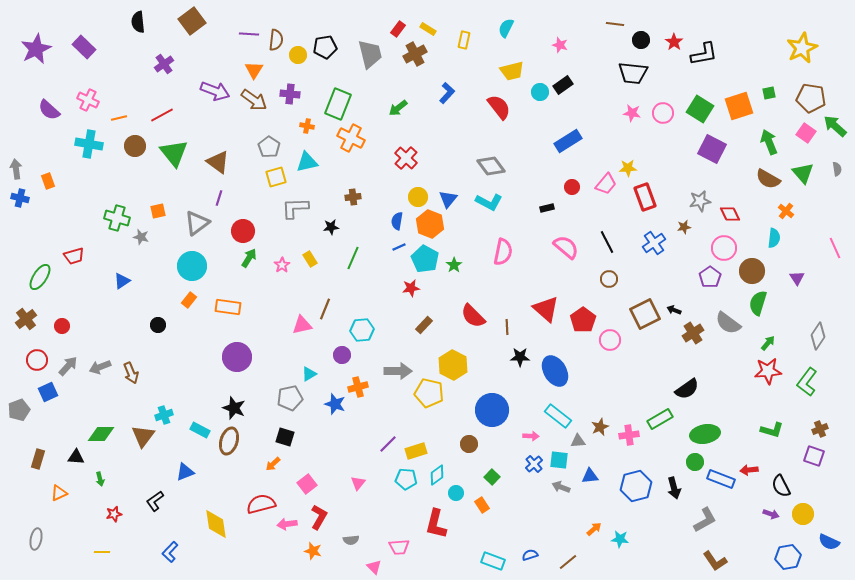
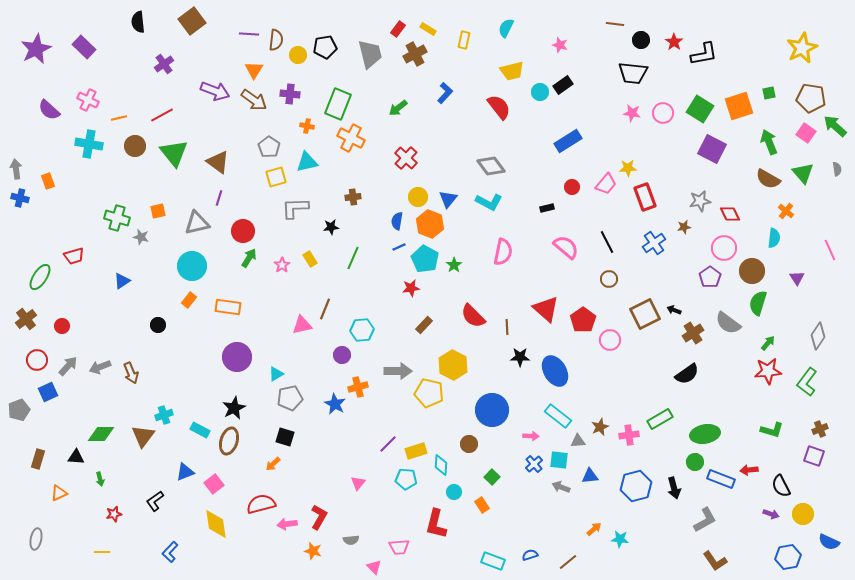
blue L-shape at (447, 93): moved 2 px left
gray triangle at (197, 223): rotated 24 degrees clockwise
pink line at (835, 248): moved 5 px left, 2 px down
cyan triangle at (309, 374): moved 33 px left
black semicircle at (687, 389): moved 15 px up
blue star at (335, 404): rotated 10 degrees clockwise
black star at (234, 408): rotated 25 degrees clockwise
cyan diamond at (437, 475): moved 4 px right, 10 px up; rotated 50 degrees counterclockwise
pink square at (307, 484): moved 93 px left
cyan circle at (456, 493): moved 2 px left, 1 px up
